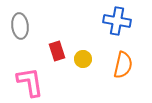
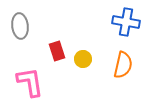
blue cross: moved 9 px right, 1 px down
